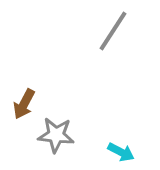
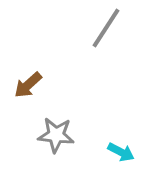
gray line: moved 7 px left, 3 px up
brown arrow: moved 4 px right, 19 px up; rotated 20 degrees clockwise
